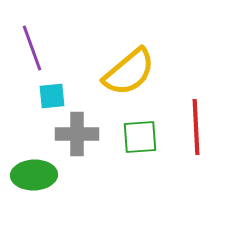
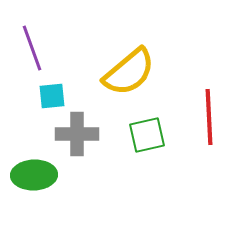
red line: moved 13 px right, 10 px up
green square: moved 7 px right, 2 px up; rotated 9 degrees counterclockwise
